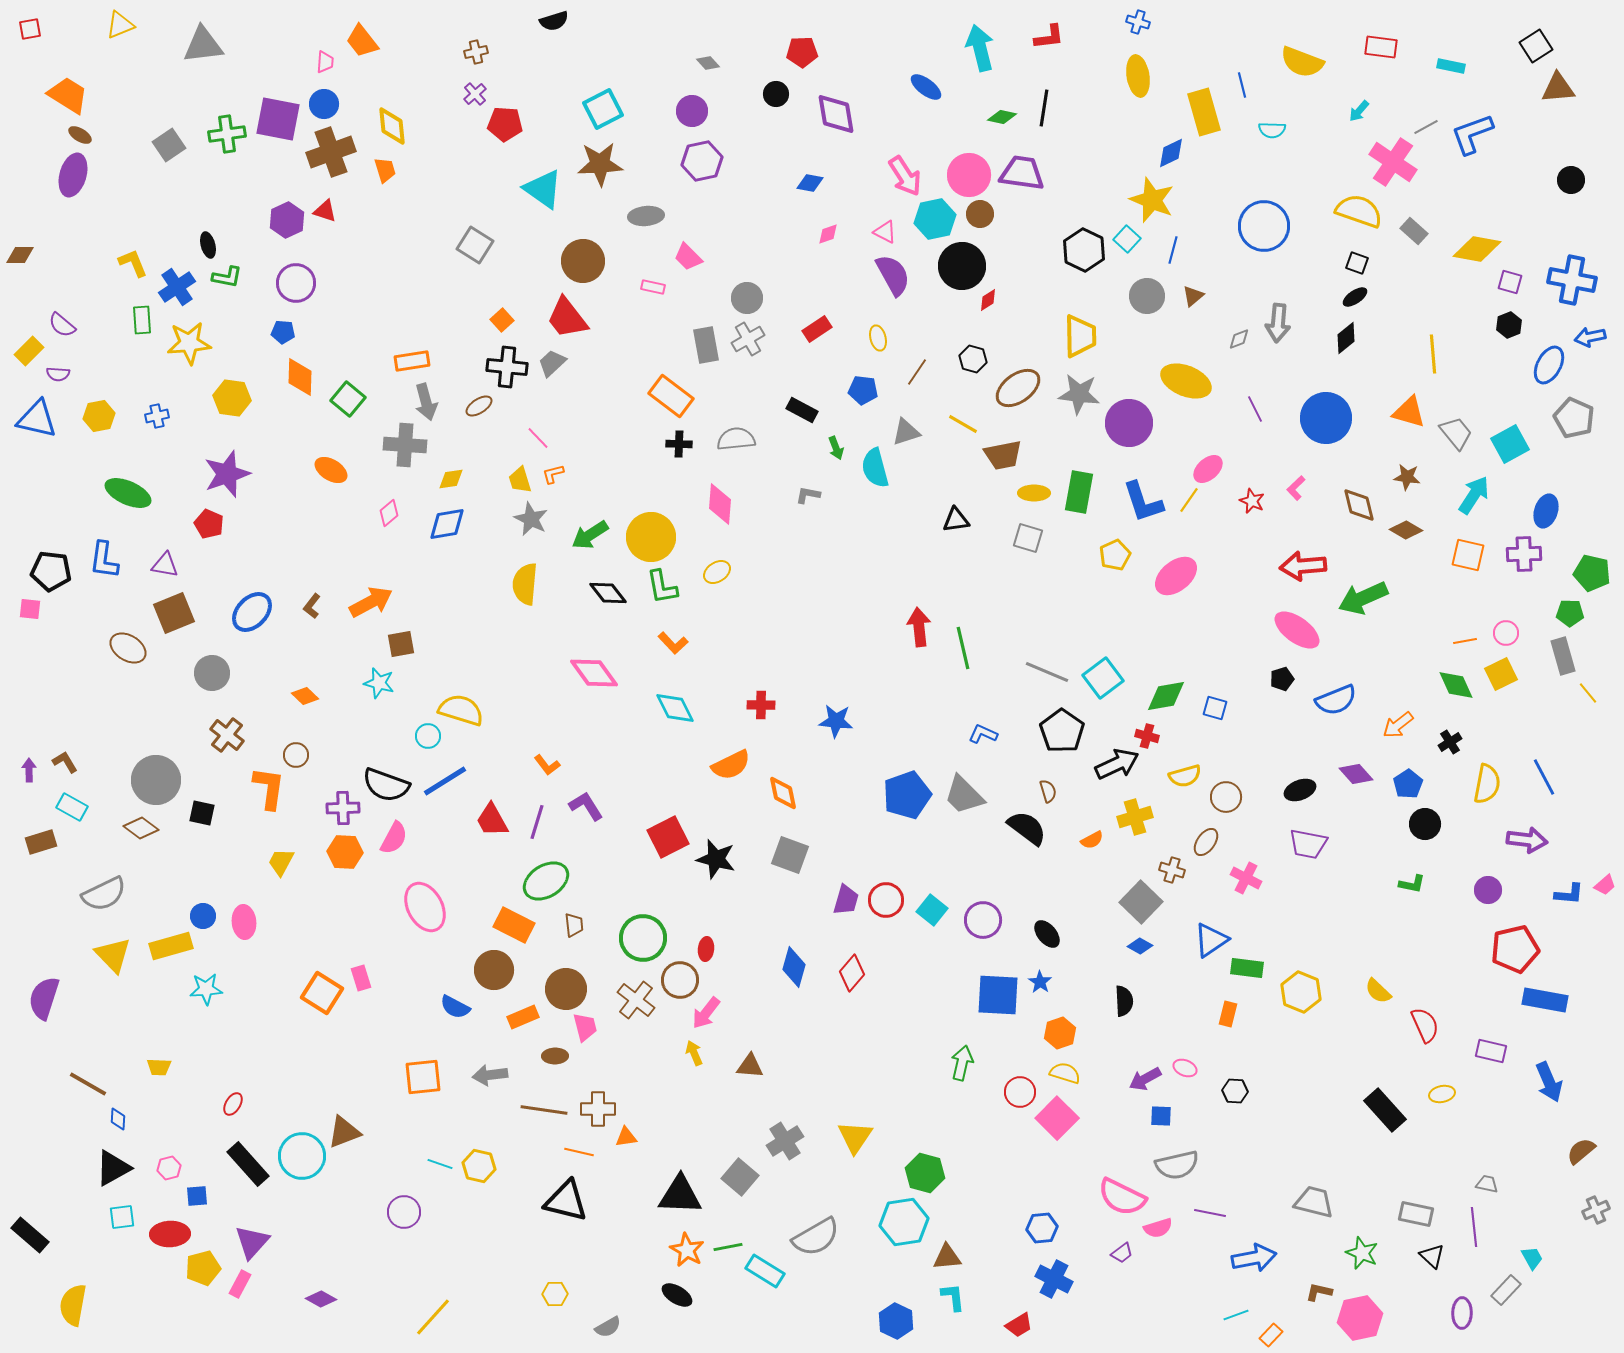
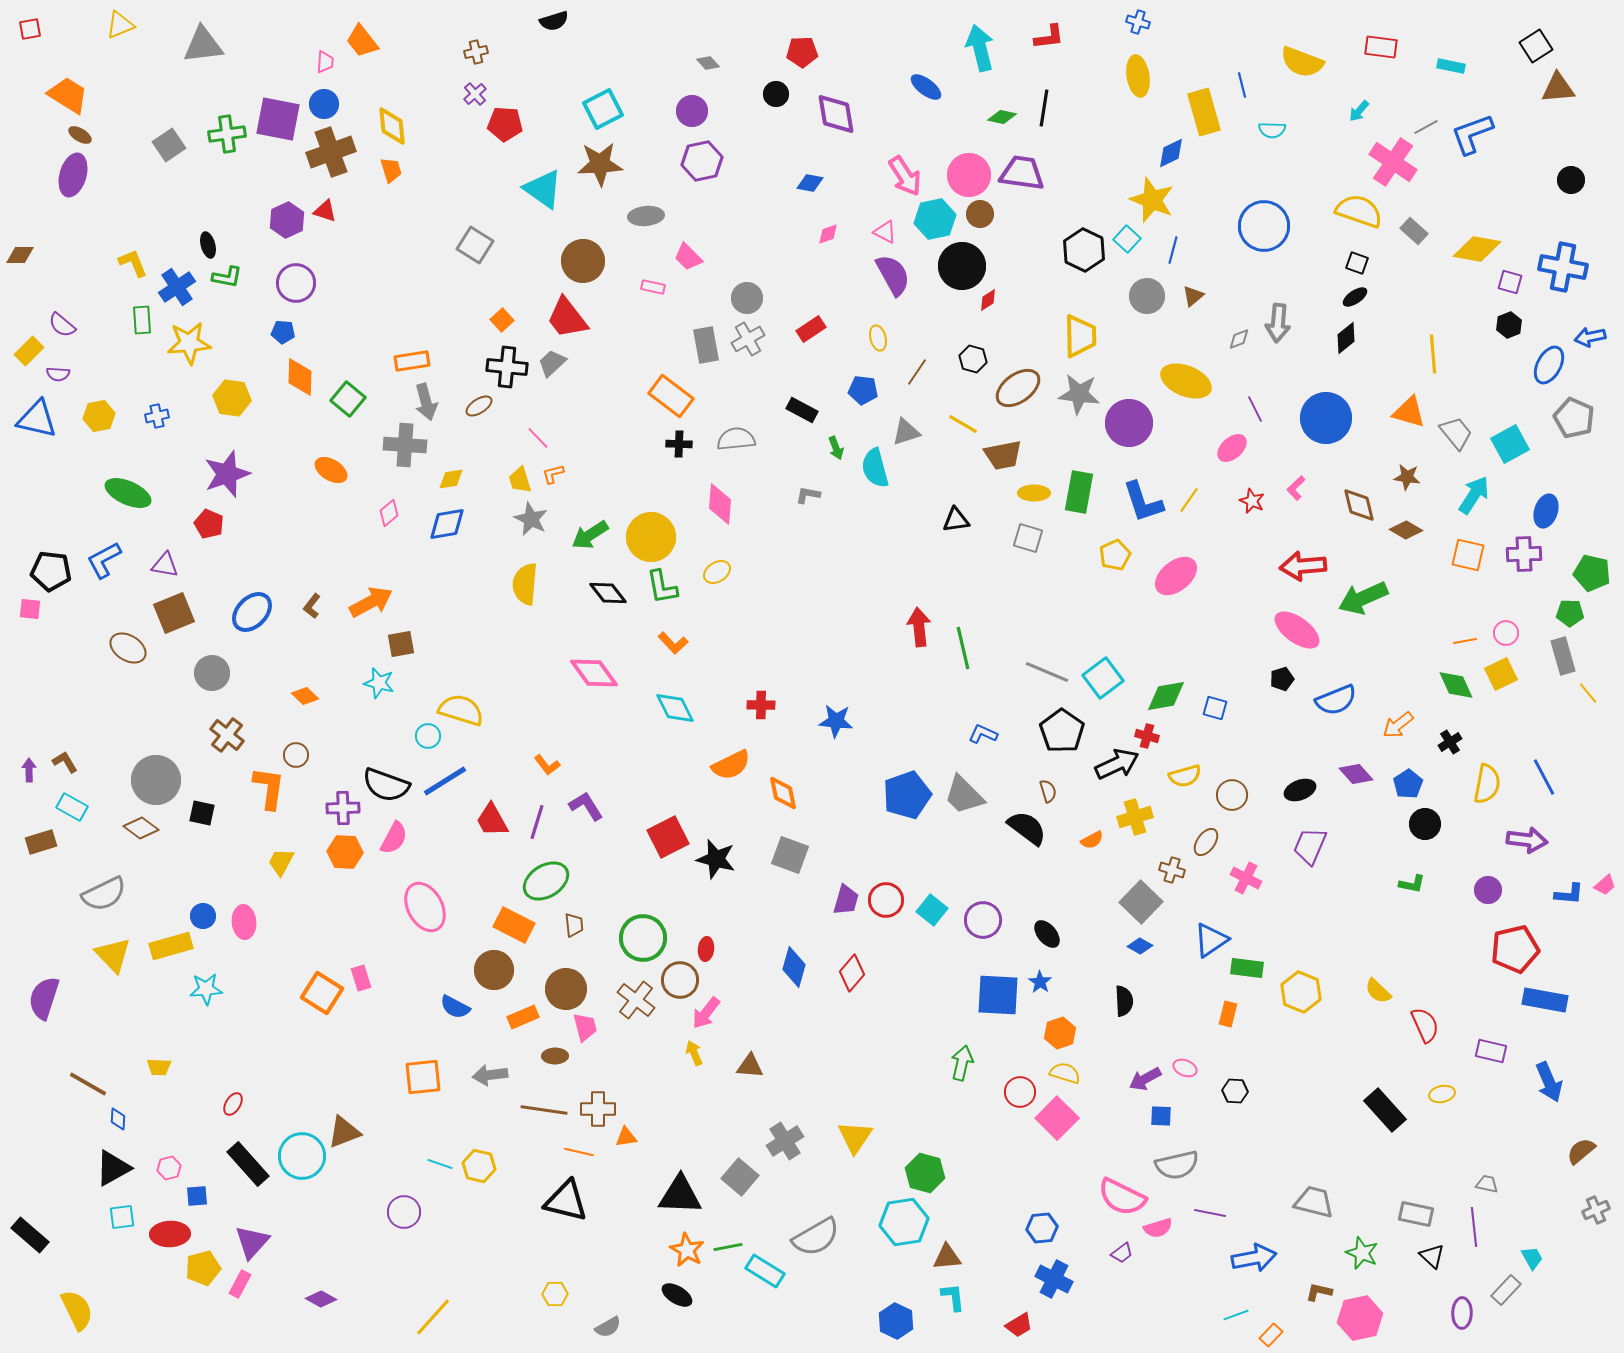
orange trapezoid at (385, 170): moved 6 px right
blue cross at (1572, 280): moved 9 px left, 13 px up
red rectangle at (817, 329): moved 6 px left
pink ellipse at (1208, 469): moved 24 px right, 21 px up
blue L-shape at (104, 560): rotated 54 degrees clockwise
brown circle at (1226, 797): moved 6 px right, 2 px up
purple trapezoid at (1308, 844): moved 2 px right, 2 px down; rotated 102 degrees clockwise
yellow semicircle at (73, 1305): moved 4 px right, 5 px down; rotated 144 degrees clockwise
